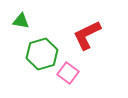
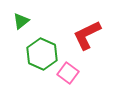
green triangle: rotated 48 degrees counterclockwise
green hexagon: rotated 20 degrees counterclockwise
